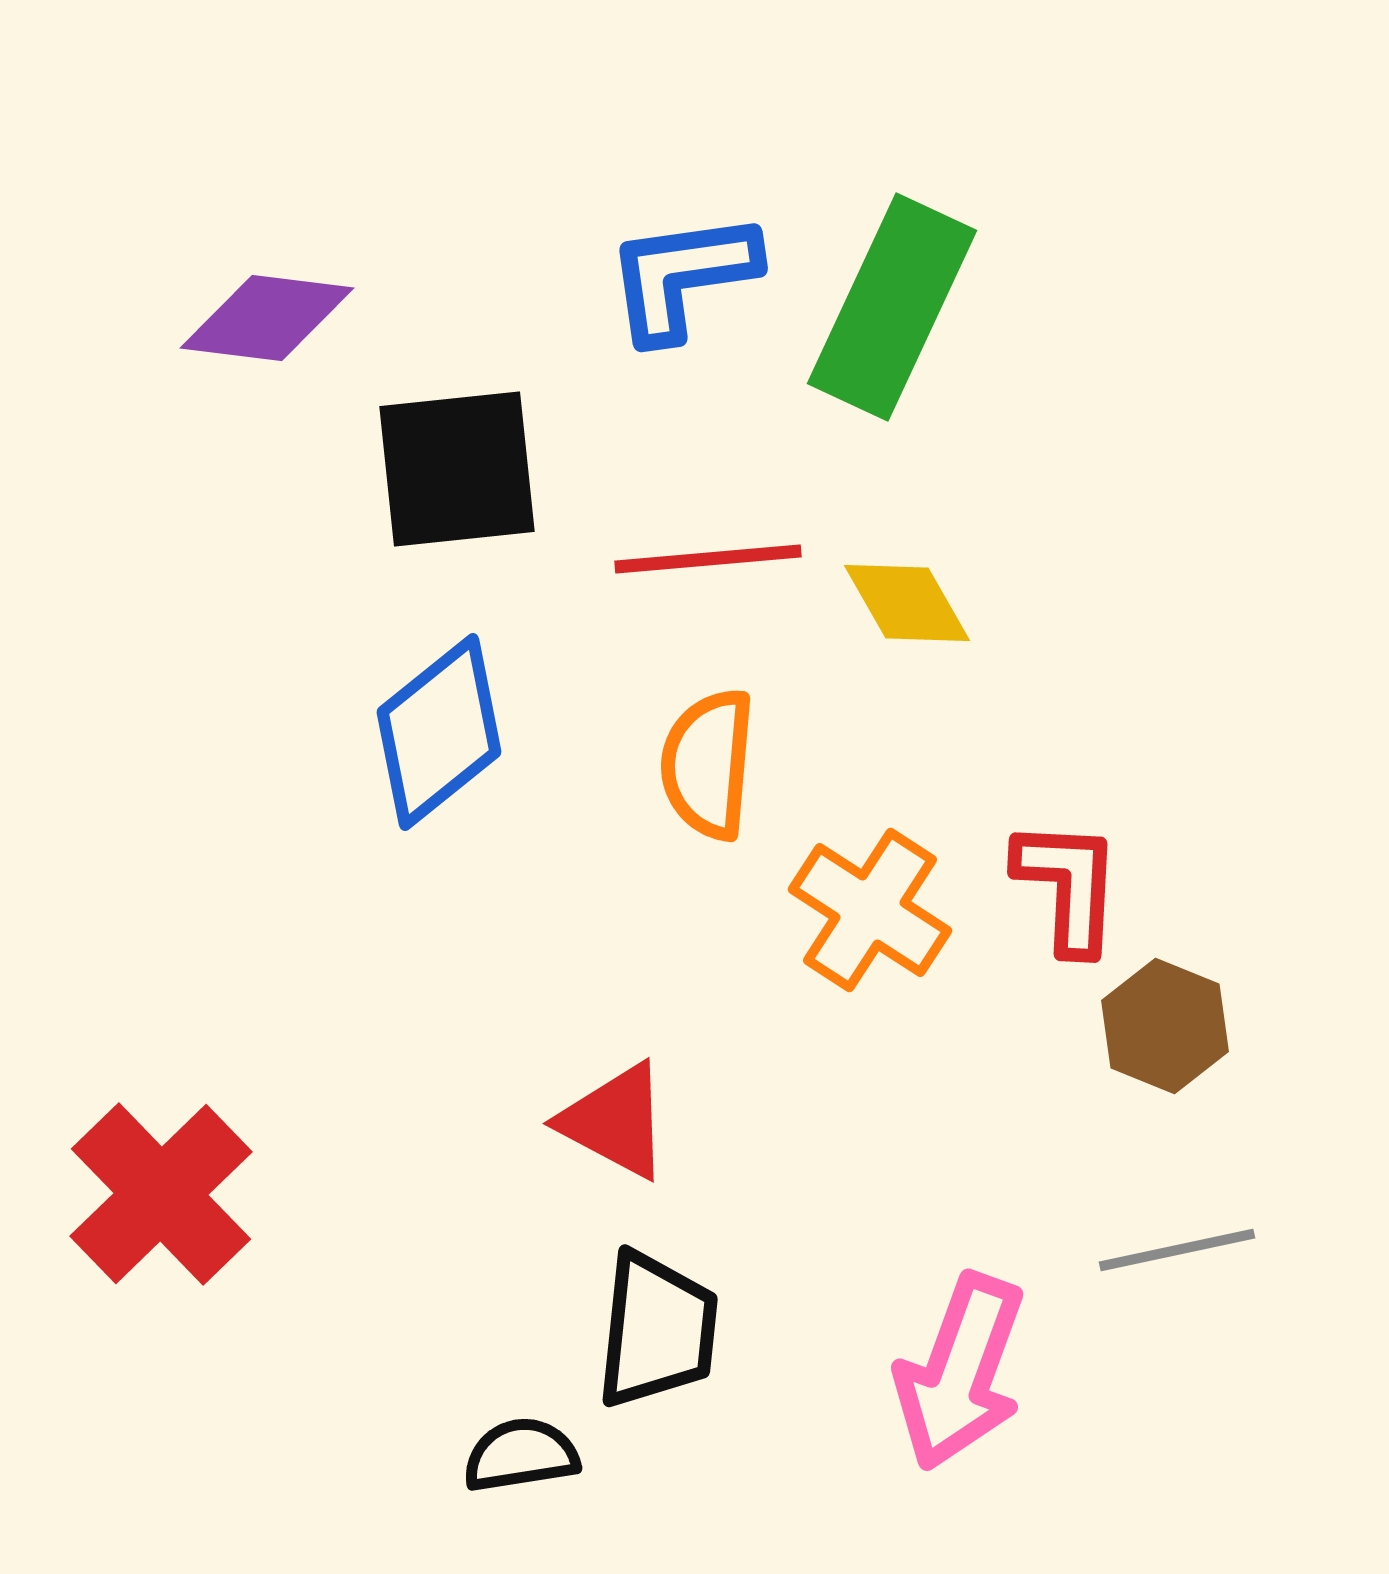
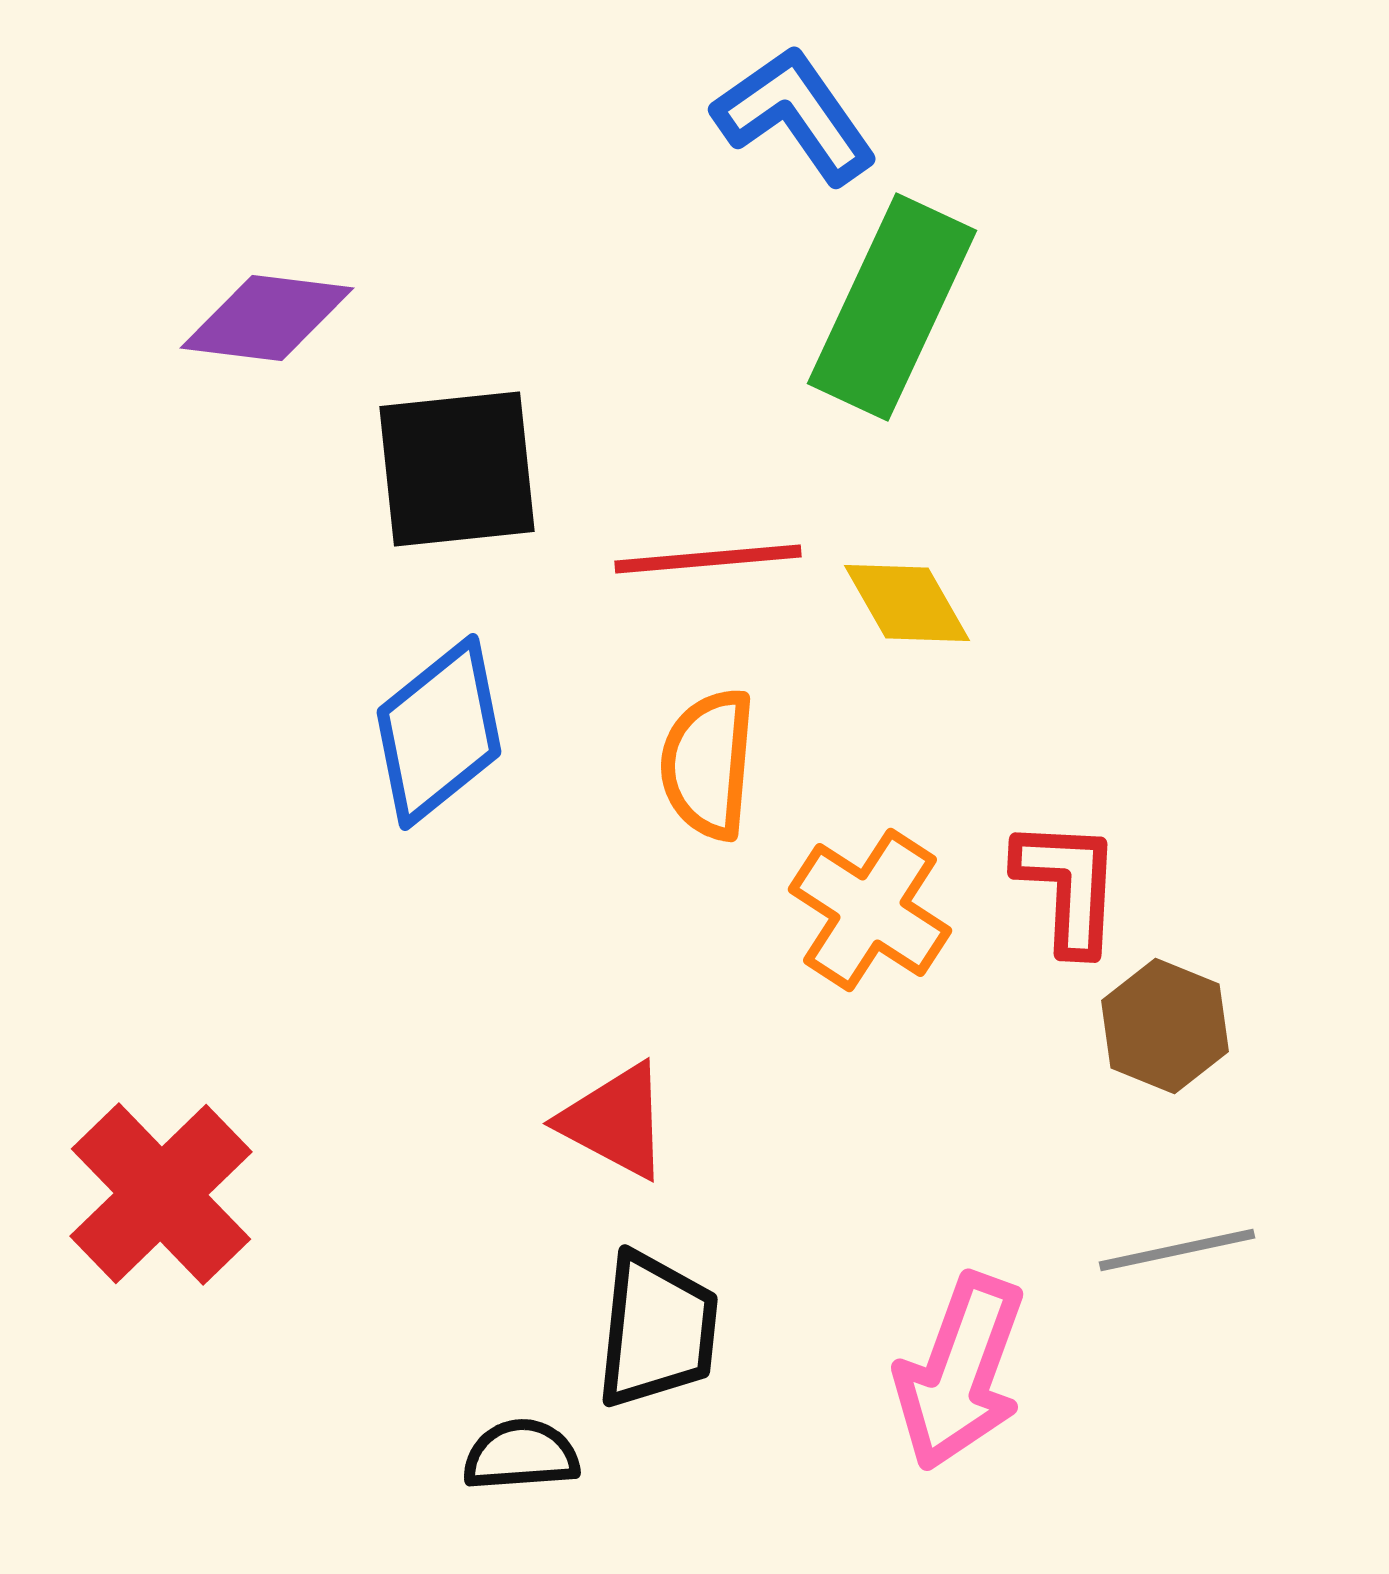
blue L-shape: moved 113 px right, 161 px up; rotated 63 degrees clockwise
black semicircle: rotated 5 degrees clockwise
